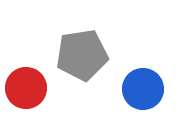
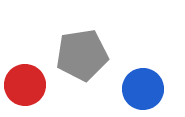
red circle: moved 1 px left, 3 px up
